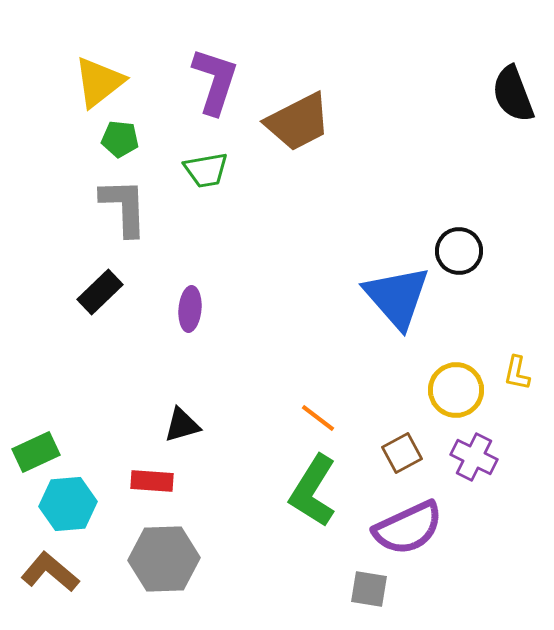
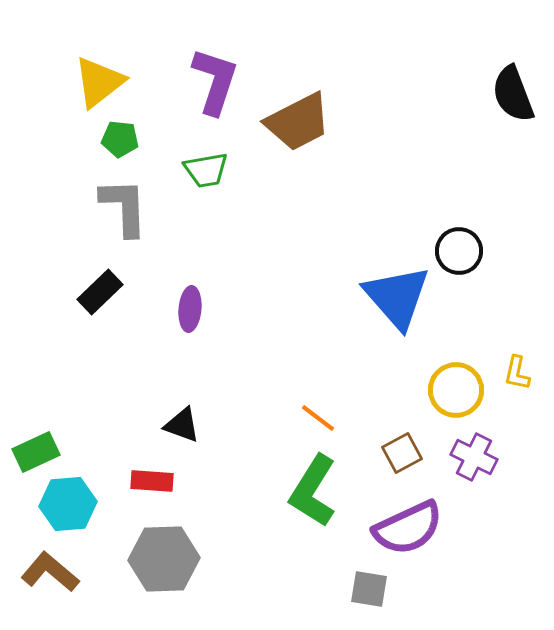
black triangle: rotated 36 degrees clockwise
